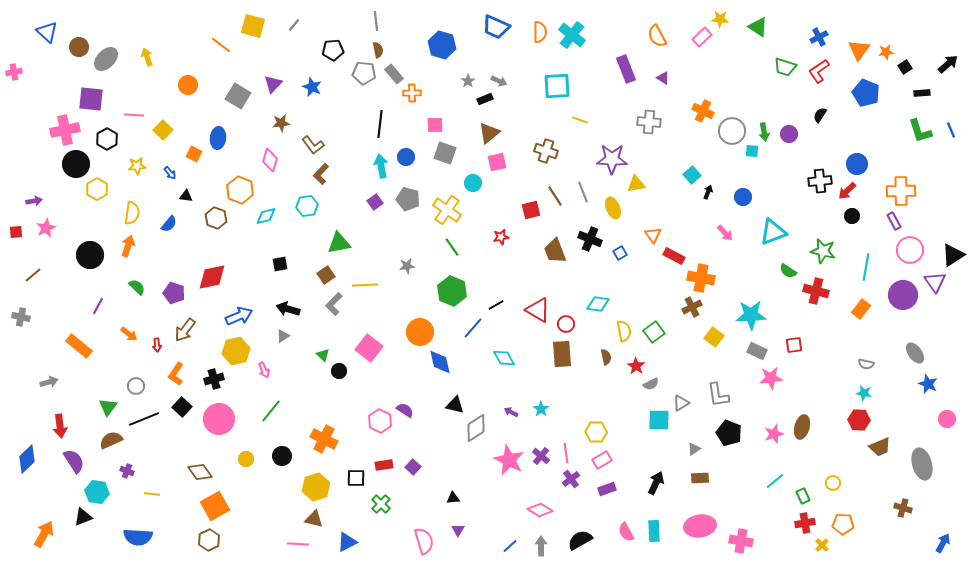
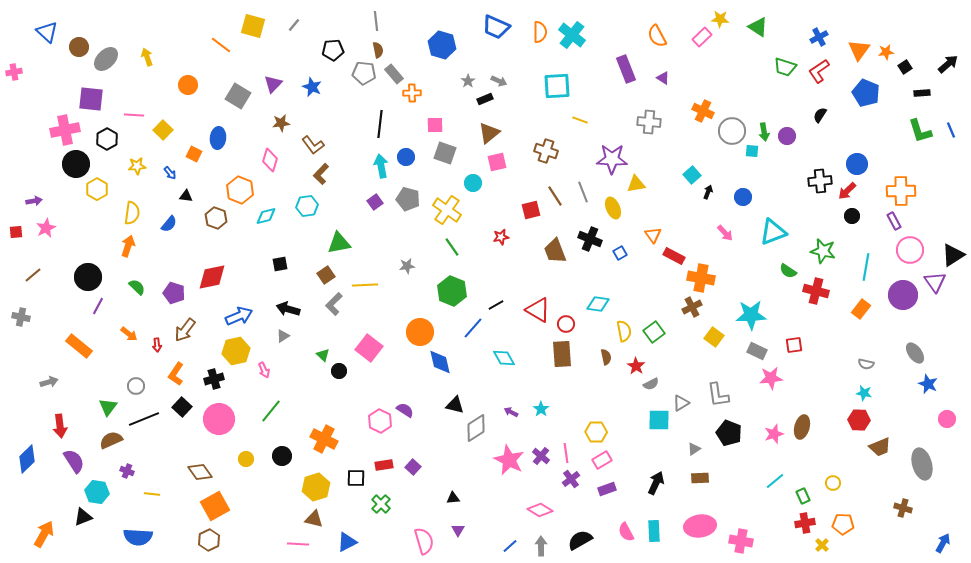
purple circle at (789, 134): moved 2 px left, 2 px down
black circle at (90, 255): moved 2 px left, 22 px down
